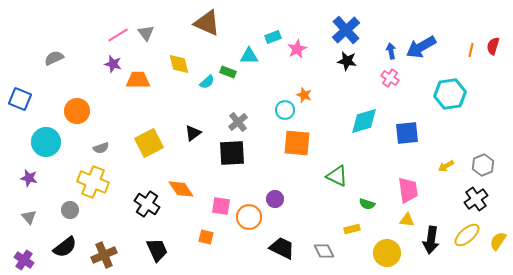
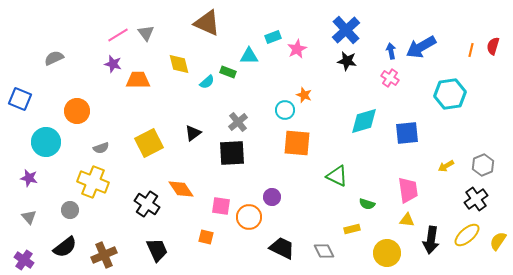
purple circle at (275, 199): moved 3 px left, 2 px up
